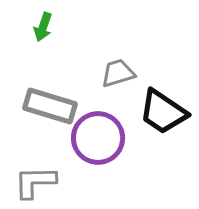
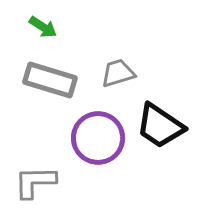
green arrow: rotated 76 degrees counterclockwise
gray rectangle: moved 26 px up
black trapezoid: moved 3 px left, 14 px down
